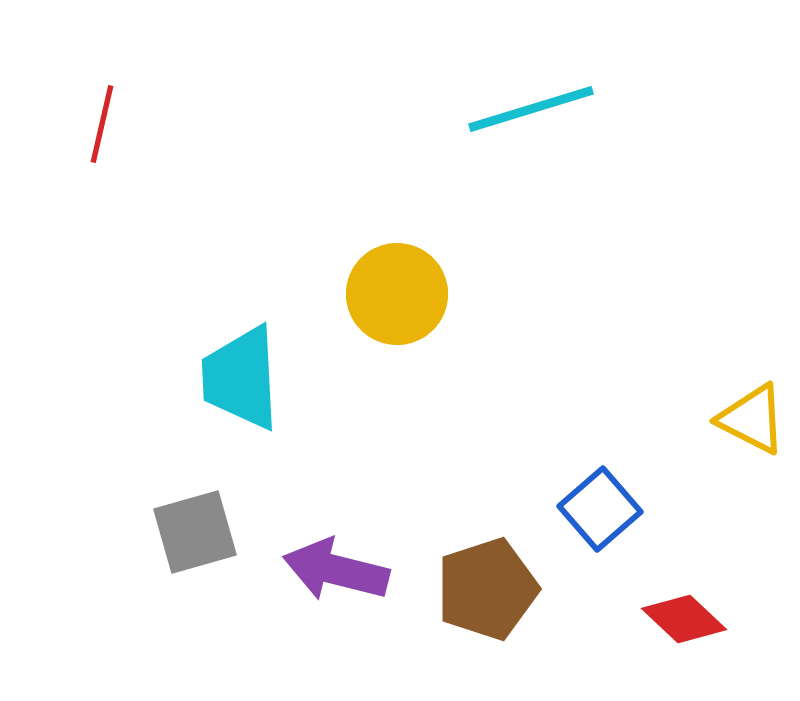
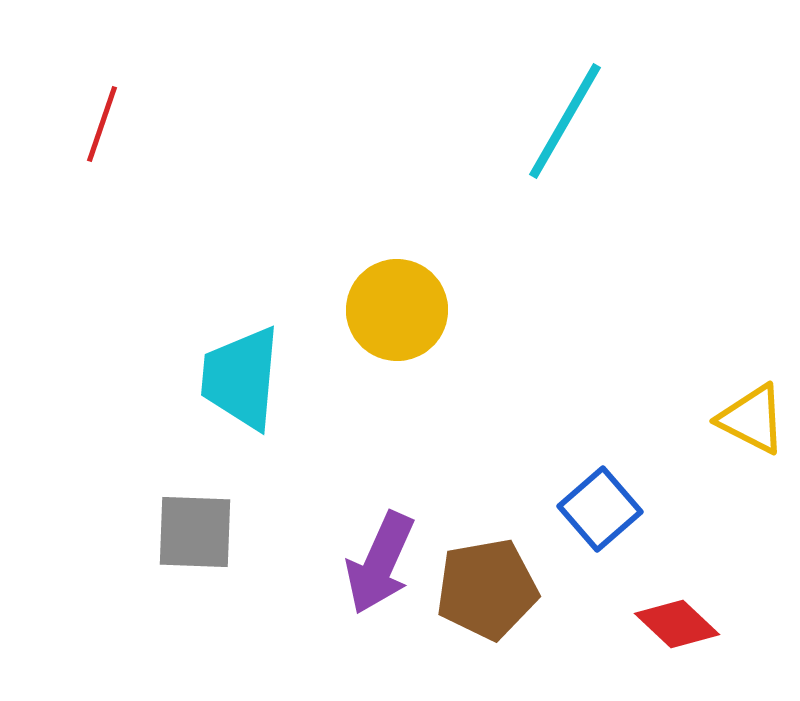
cyan line: moved 34 px right, 12 px down; rotated 43 degrees counterclockwise
red line: rotated 6 degrees clockwise
yellow circle: moved 16 px down
cyan trapezoid: rotated 8 degrees clockwise
gray square: rotated 18 degrees clockwise
purple arrow: moved 44 px right, 7 px up; rotated 80 degrees counterclockwise
brown pentagon: rotated 8 degrees clockwise
red diamond: moved 7 px left, 5 px down
